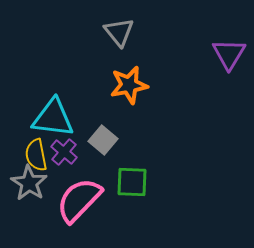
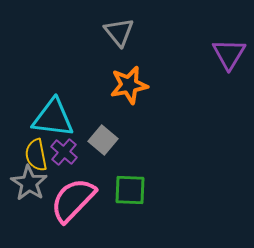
green square: moved 2 px left, 8 px down
pink semicircle: moved 6 px left
